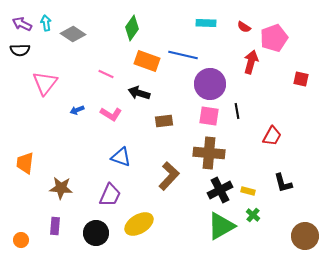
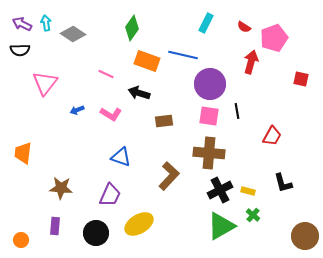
cyan rectangle: rotated 66 degrees counterclockwise
orange trapezoid: moved 2 px left, 10 px up
